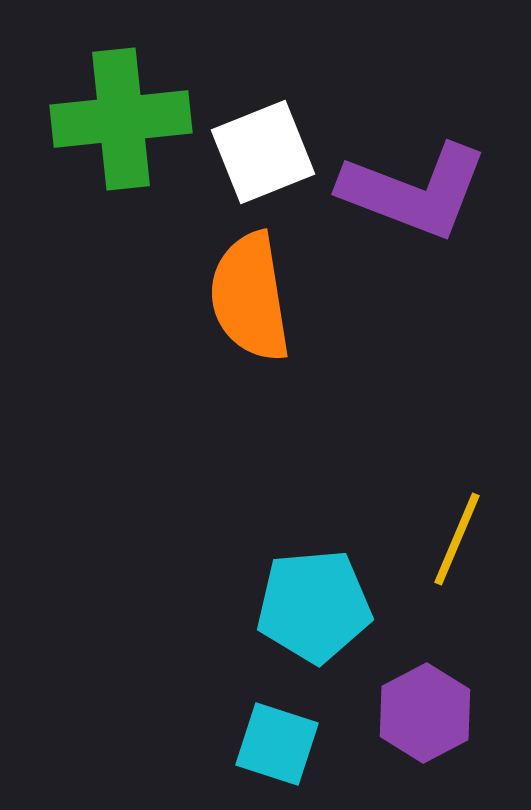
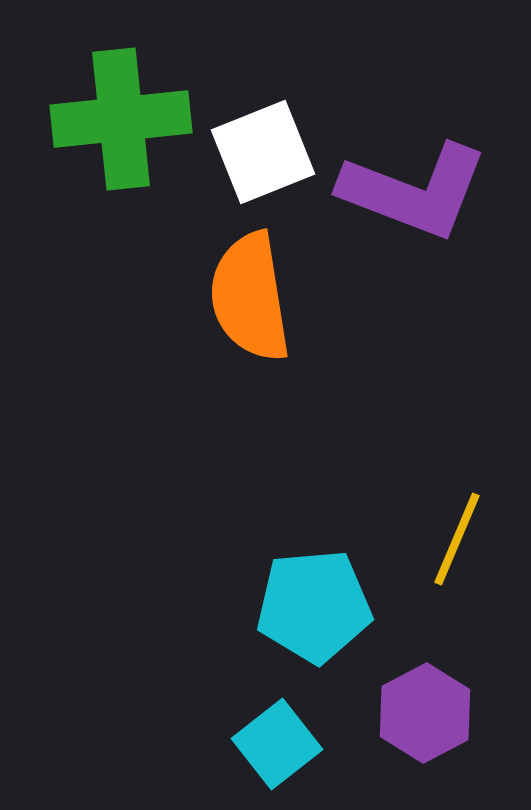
cyan square: rotated 34 degrees clockwise
